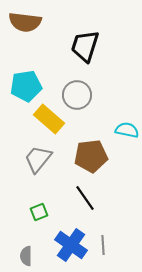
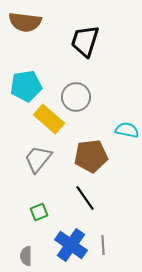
black trapezoid: moved 5 px up
gray circle: moved 1 px left, 2 px down
